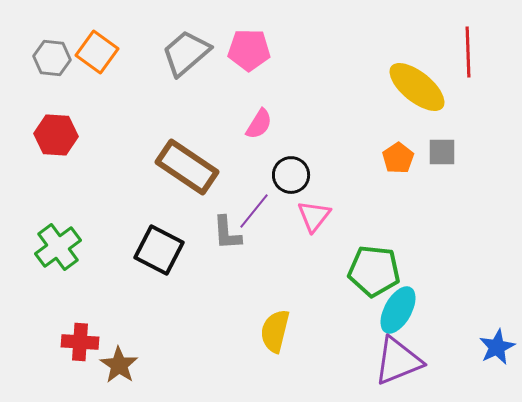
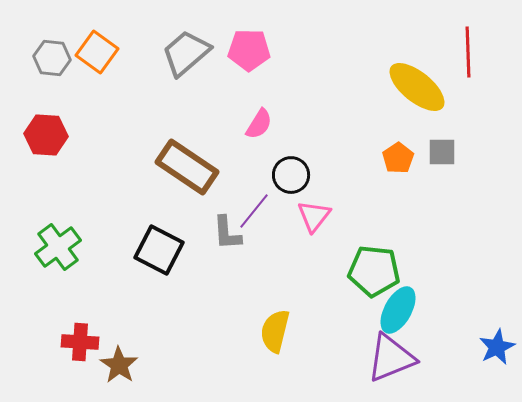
red hexagon: moved 10 px left
purple triangle: moved 7 px left, 3 px up
